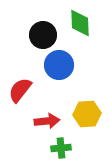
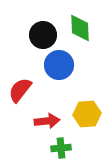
green diamond: moved 5 px down
